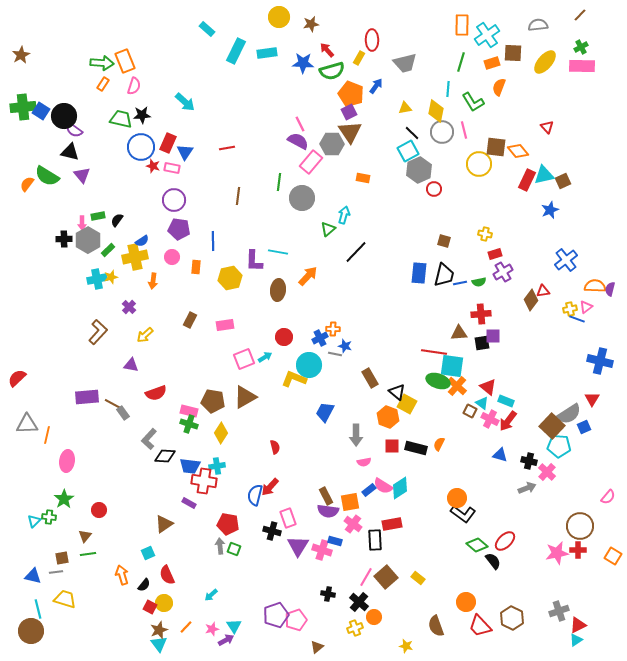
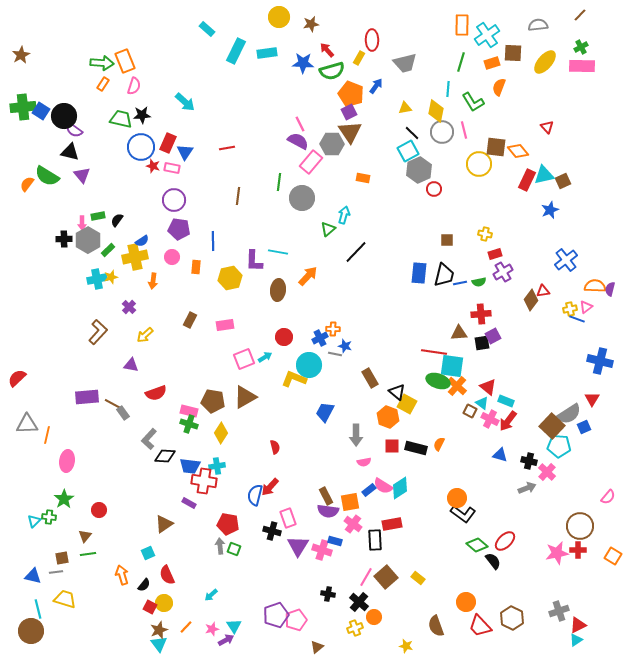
brown square at (444, 241): moved 3 px right, 1 px up; rotated 16 degrees counterclockwise
purple square at (493, 336): rotated 28 degrees counterclockwise
